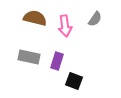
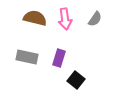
pink arrow: moved 7 px up
gray rectangle: moved 2 px left
purple rectangle: moved 2 px right, 3 px up
black square: moved 2 px right, 1 px up; rotated 18 degrees clockwise
